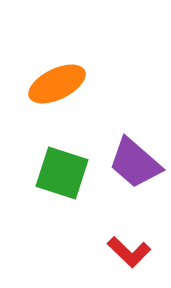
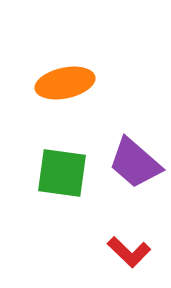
orange ellipse: moved 8 px right, 1 px up; rotated 14 degrees clockwise
green square: rotated 10 degrees counterclockwise
